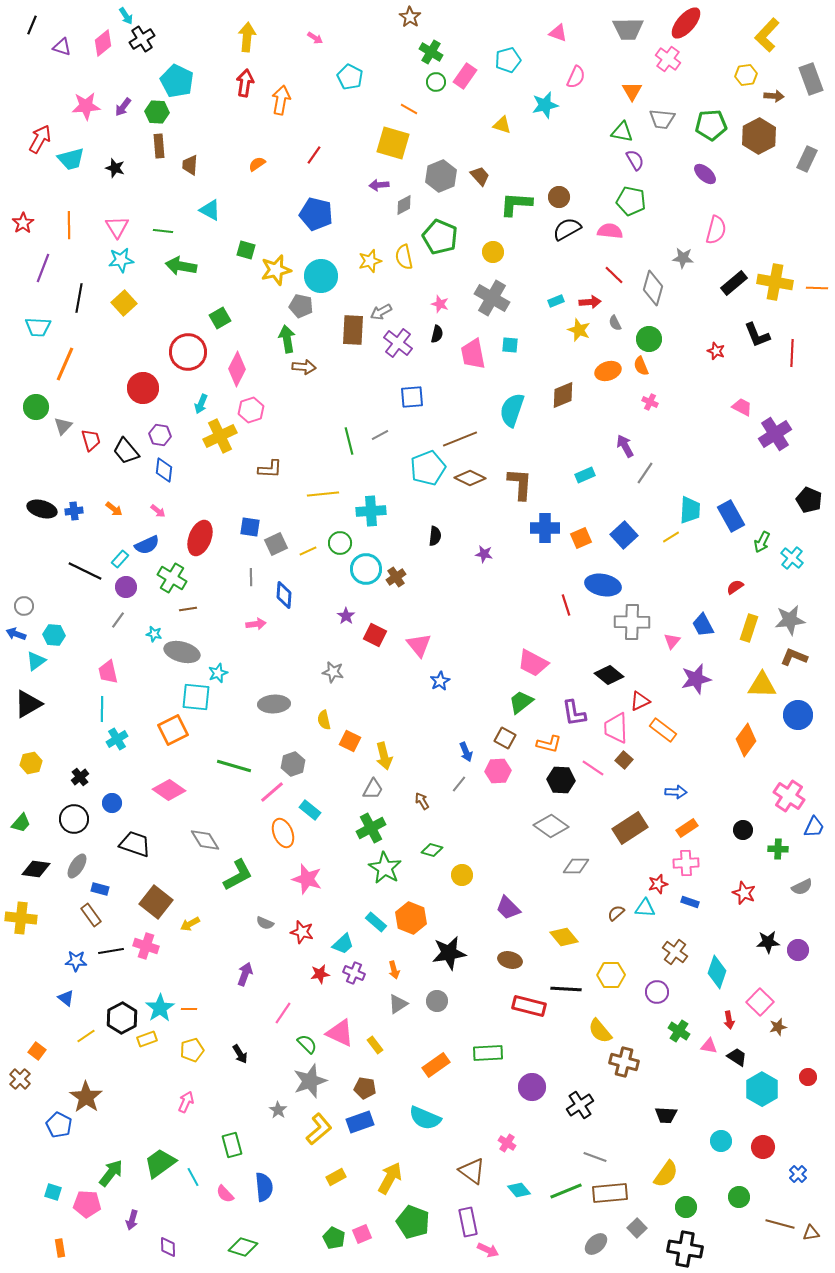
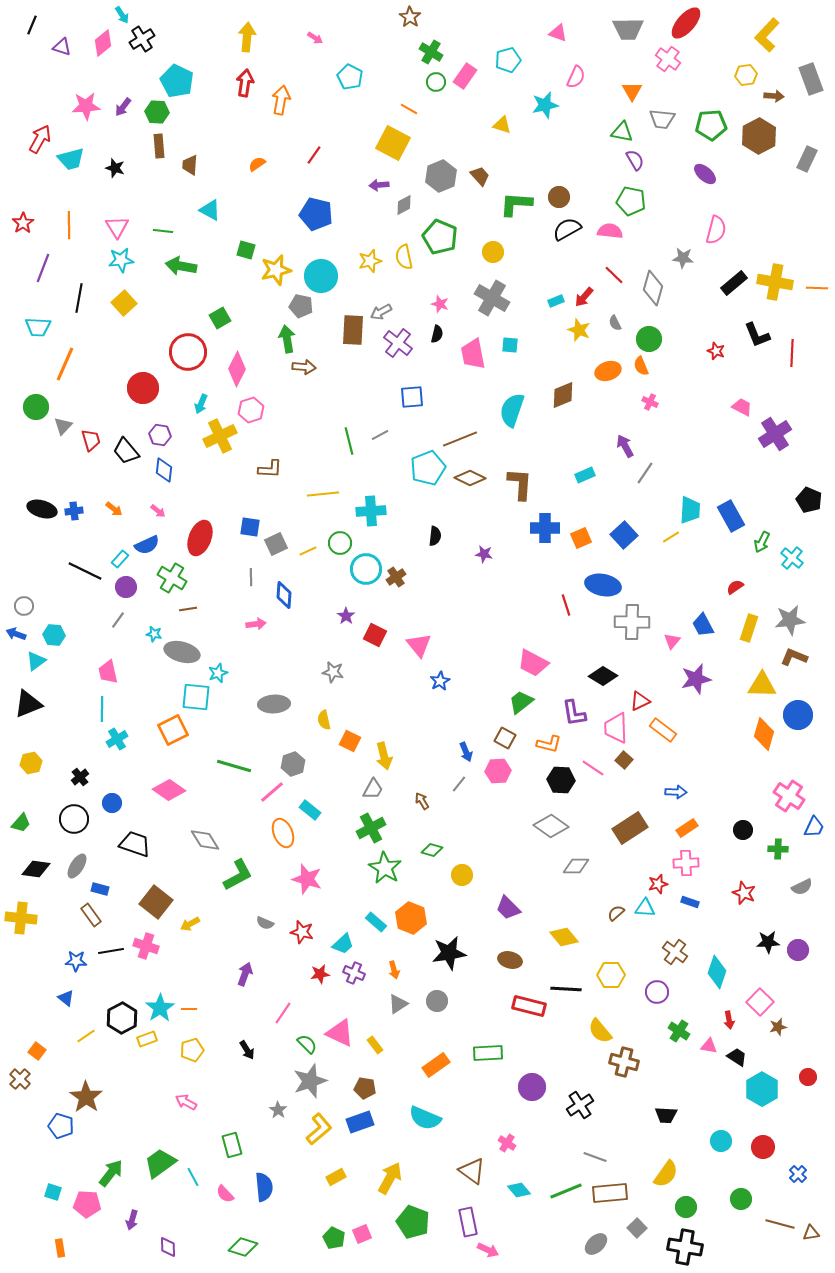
cyan arrow at (126, 16): moved 4 px left, 1 px up
yellow square at (393, 143): rotated 12 degrees clockwise
red arrow at (590, 302): moved 6 px left, 5 px up; rotated 135 degrees clockwise
black diamond at (609, 675): moved 6 px left, 1 px down; rotated 8 degrees counterclockwise
black triangle at (28, 704): rotated 8 degrees clockwise
orange diamond at (746, 740): moved 18 px right, 6 px up; rotated 20 degrees counterclockwise
black arrow at (240, 1054): moved 7 px right, 4 px up
pink arrow at (186, 1102): rotated 85 degrees counterclockwise
blue pentagon at (59, 1125): moved 2 px right, 1 px down; rotated 10 degrees counterclockwise
green circle at (739, 1197): moved 2 px right, 2 px down
black cross at (685, 1249): moved 2 px up
